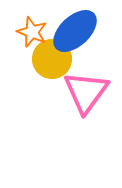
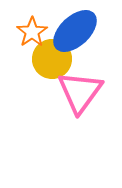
orange star: rotated 16 degrees clockwise
pink triangle: moved 6 px left
